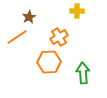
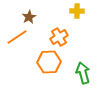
green arrow: rotated 10 degrees counterclockwise
